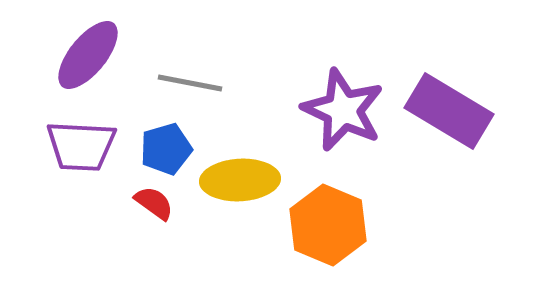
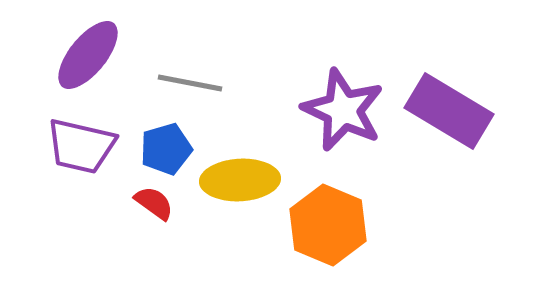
purple trapezoid: rotated 10 degrees clockwise
